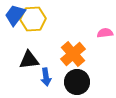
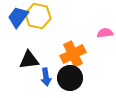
blue trapezoid: moved 3 px right, 2 px down
yellow hexagon: moved 5 px right, 3 px up; rotated 15 degrees clockwise
orange cross: rotated 15 degrees clockwise
black circle: moved 7 px left, 4 px up
